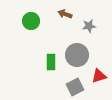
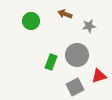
green rectangle: rotated 21 degrees clockwise
